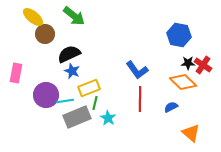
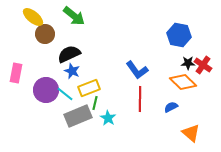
purple circle: moved 5 px up
cyan line: moved 7 px up; rotated 48 degrees clockwise
gray rectangle: moved 1 px right, 1 px up
